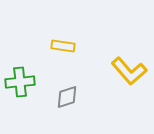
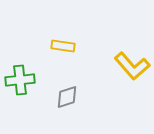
yellow L-shape: moved 3 px right, 5 px up
green cross: moved 2 px up
